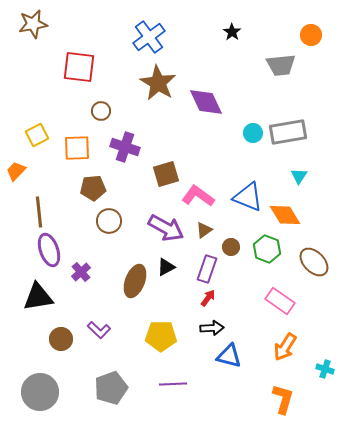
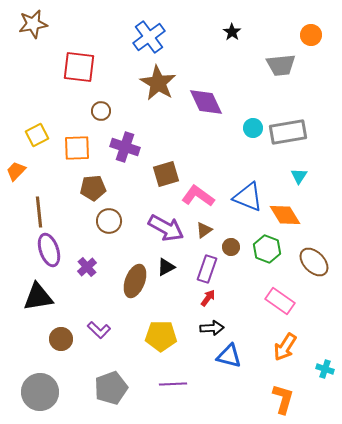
cyan circle at (253, 133): moved 5 px up
purple cross at (81, 272): moved 6 px right, 5 px up
